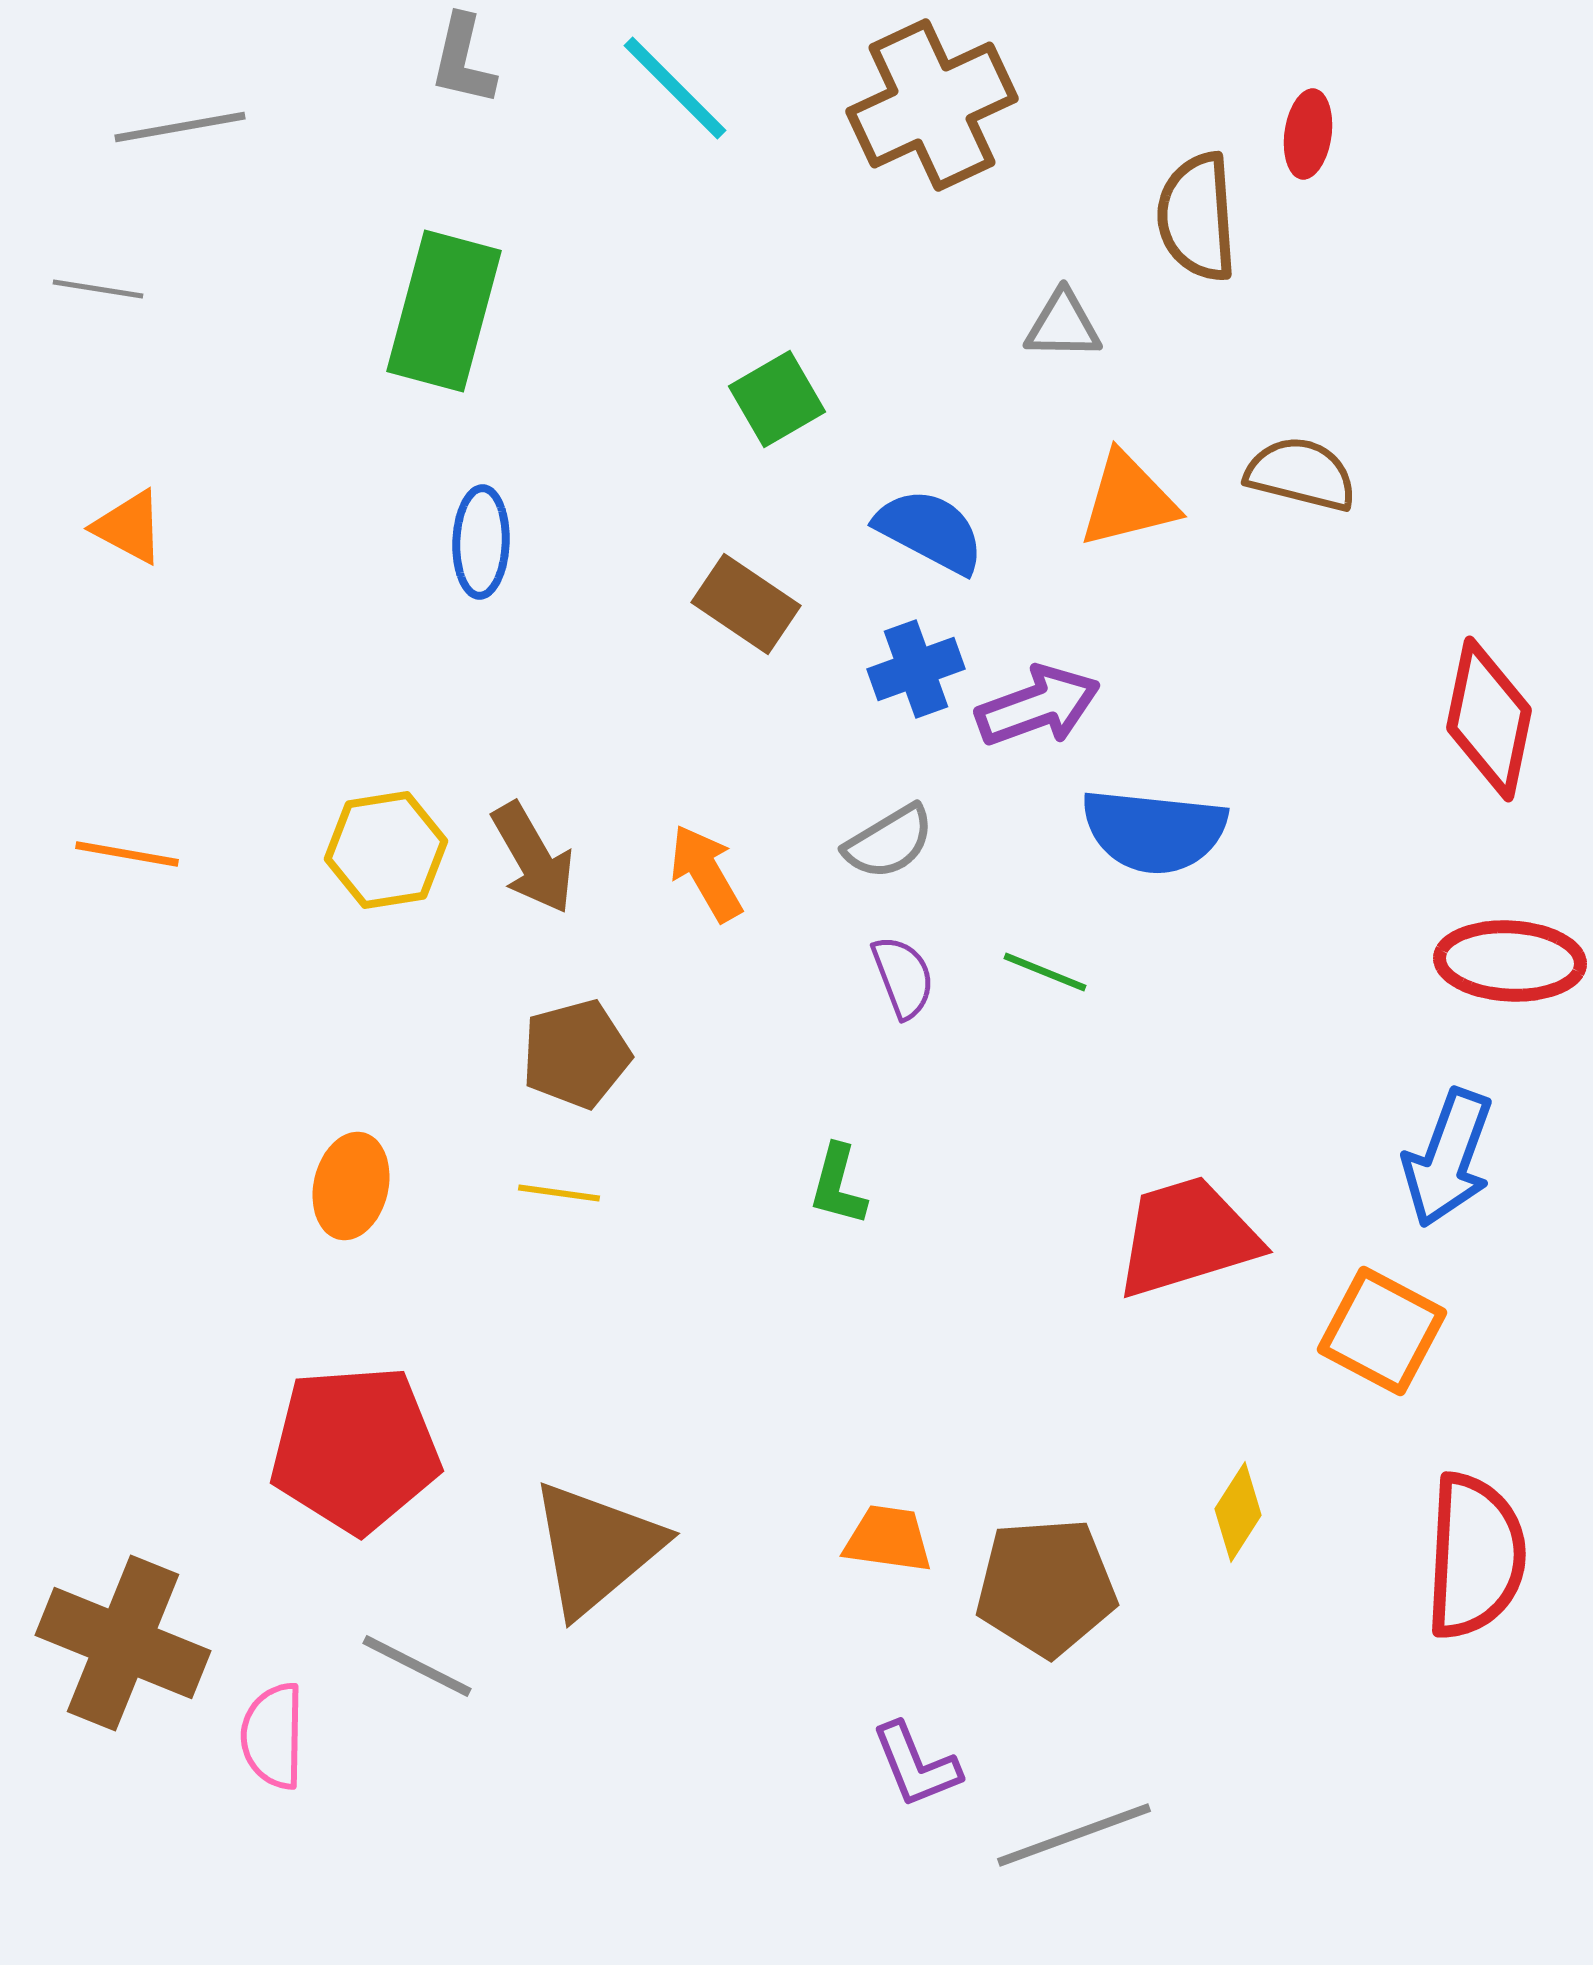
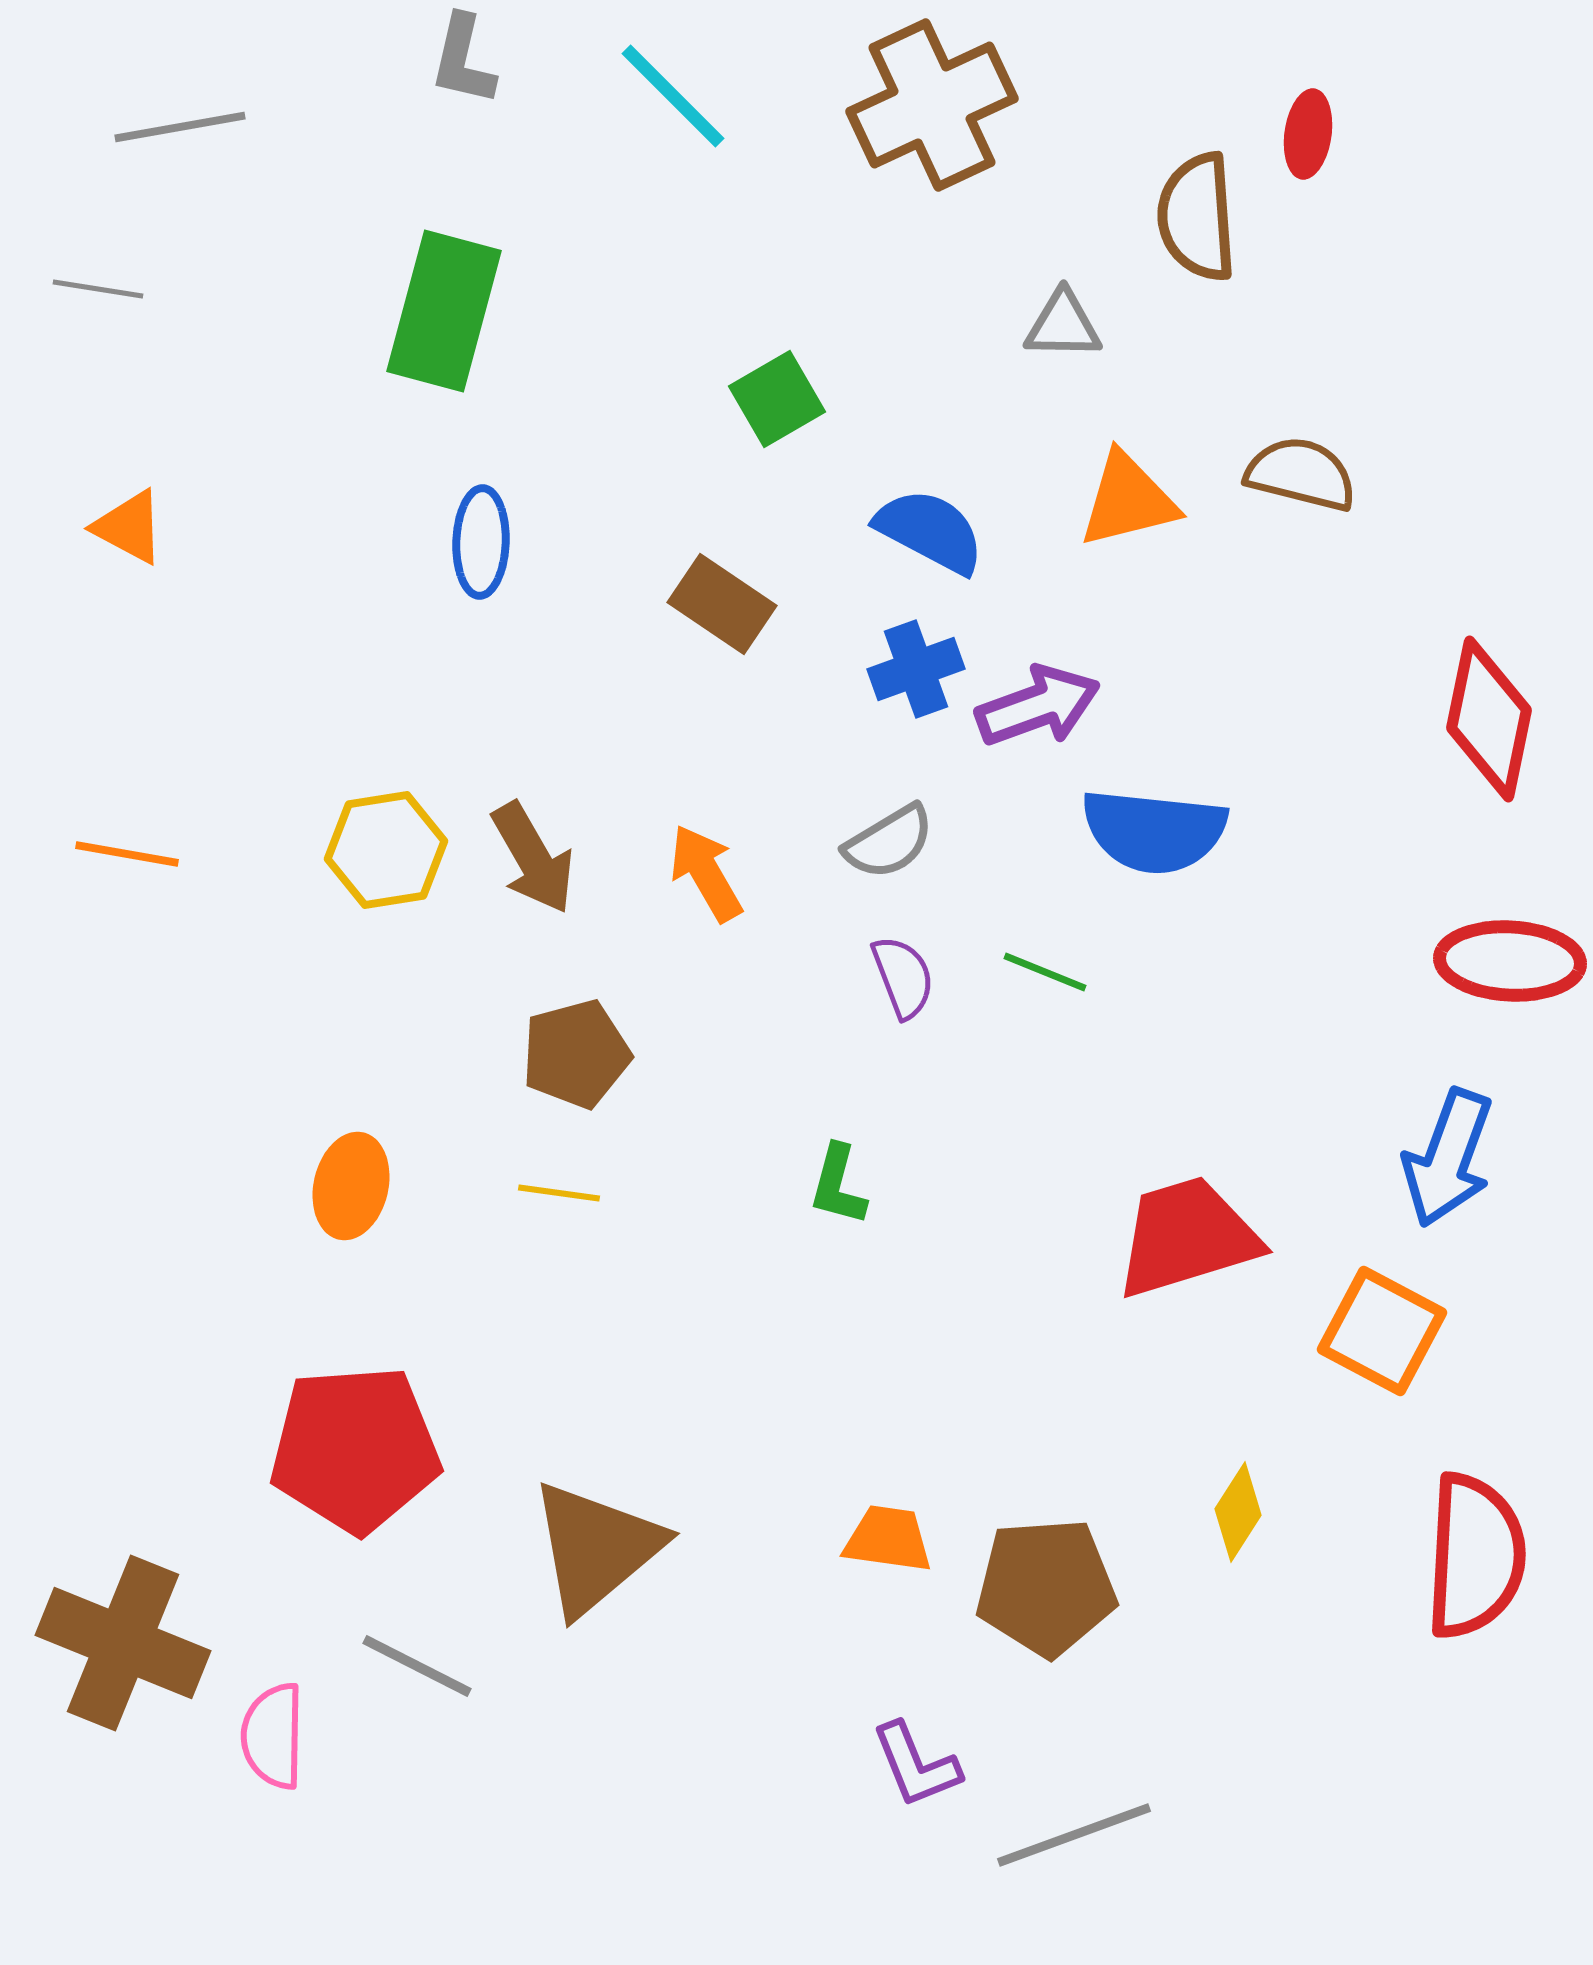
cyan line at (675, 88): moved 2 px left, 8 px down
brown rectangle at (746, 604): moved 24 px left
